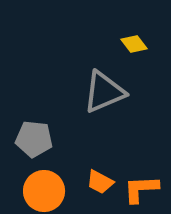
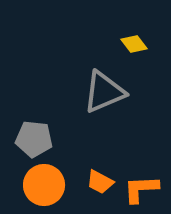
orange circle: moved 6 px up
